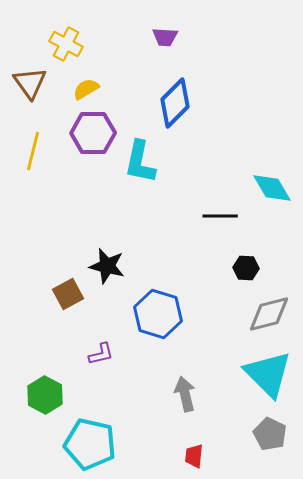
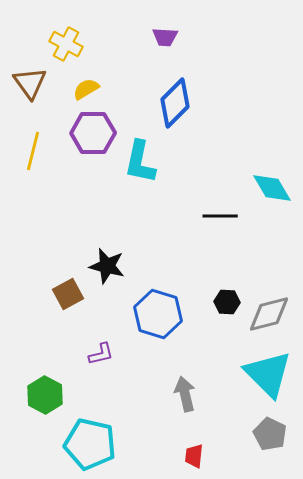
black hexagon: moved 19 px left, 34 px down
